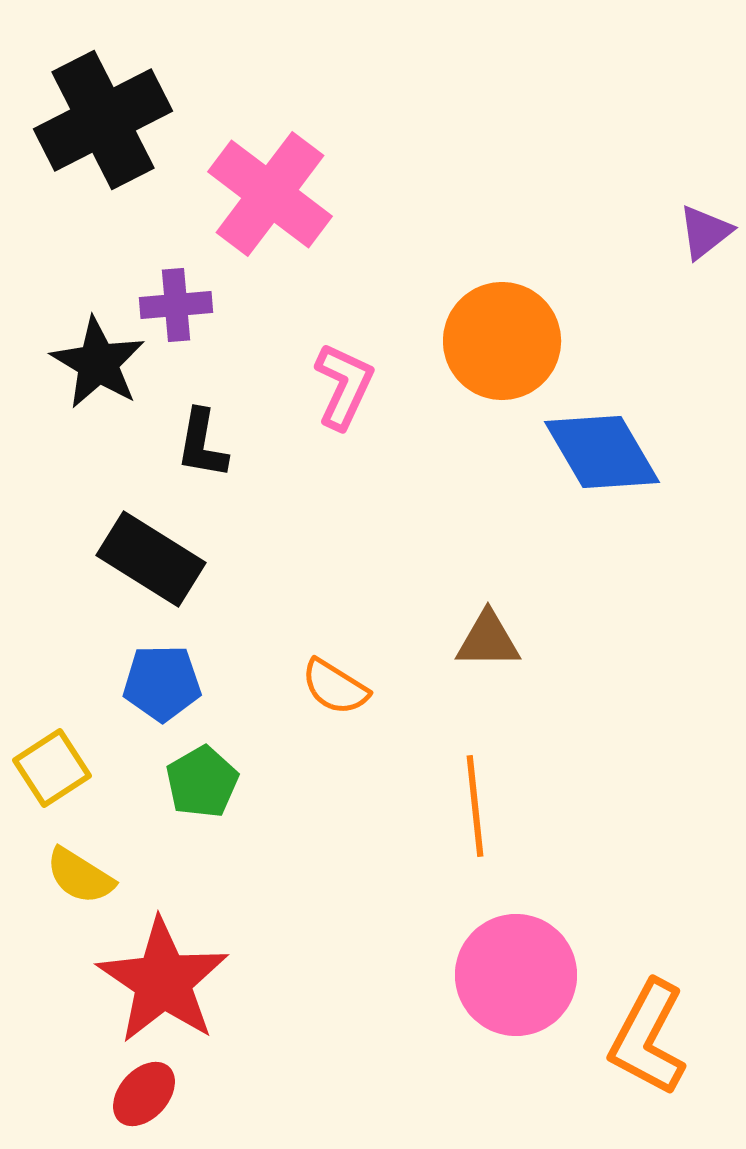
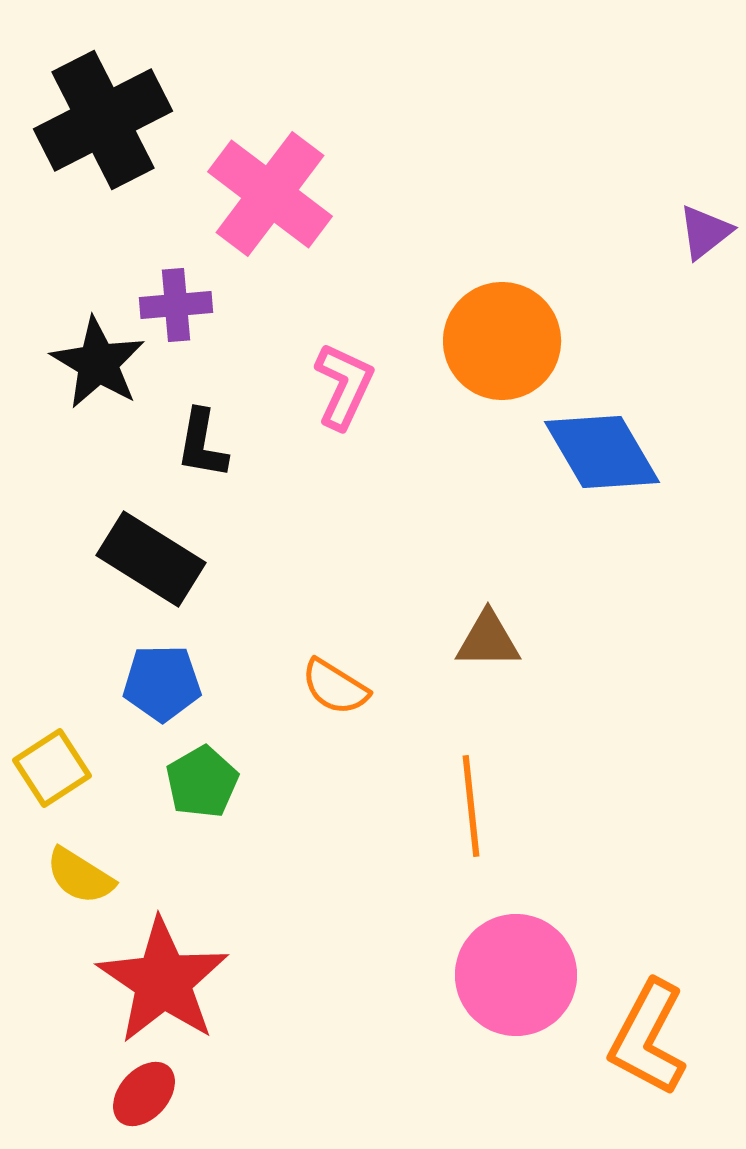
orange line: moved 4 px left
